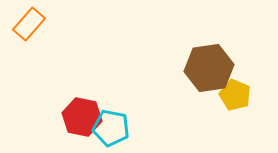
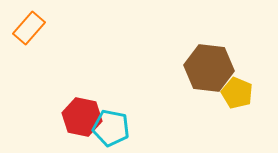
orange rectangle: moved 4 px down
brown hexagon: rotated 15 degrees clockwise
yellow pentagon: moved 2 px right, 2 px up
